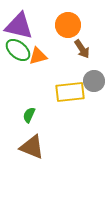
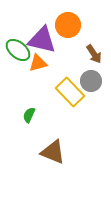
purple triangle: moved 23 px right, 14 px down
brown arrow: moved 12 px right, 5 px down
orange triangle: moved 7 px down
gray circle: moved 3 px left
yellow rectangle: rotated 52 degrees clockwise
brown triangle: moved 21 px right, 5 px down
